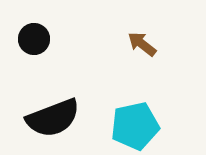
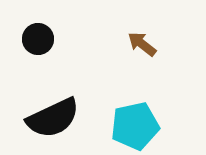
black circle: moved 4 px right
black semicircle: rotated 4 degrees counterclockwise
